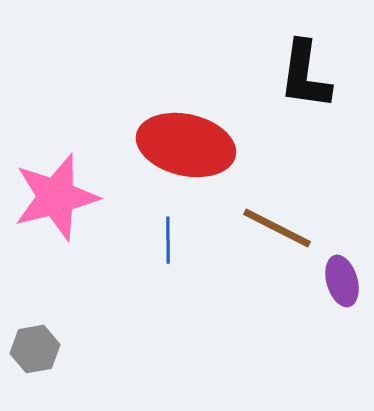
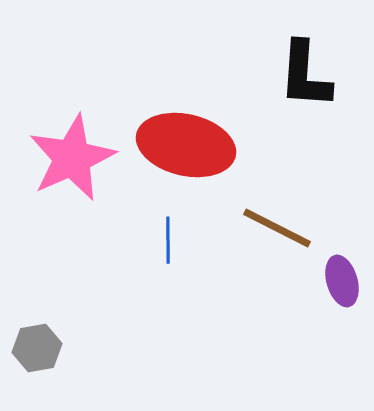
black L-shape: rotated 4 degrees counterclockwise
pink star: moved 16 px right, 39 px up; rotated 10 degrees counterclockwise
gray hexagon: moved 2 px right, 1 px up
